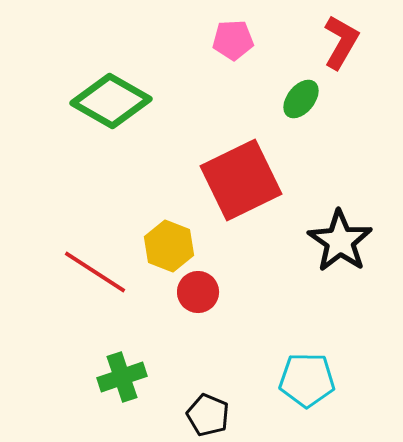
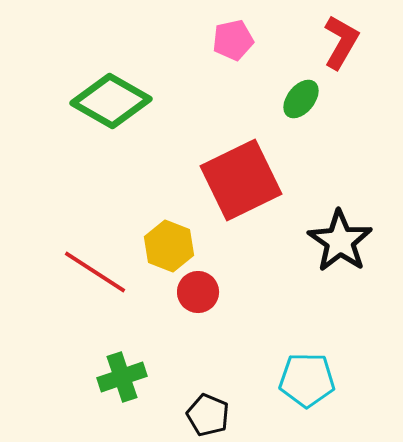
pink pentagon: rotated 9 degrees counterclockwise
